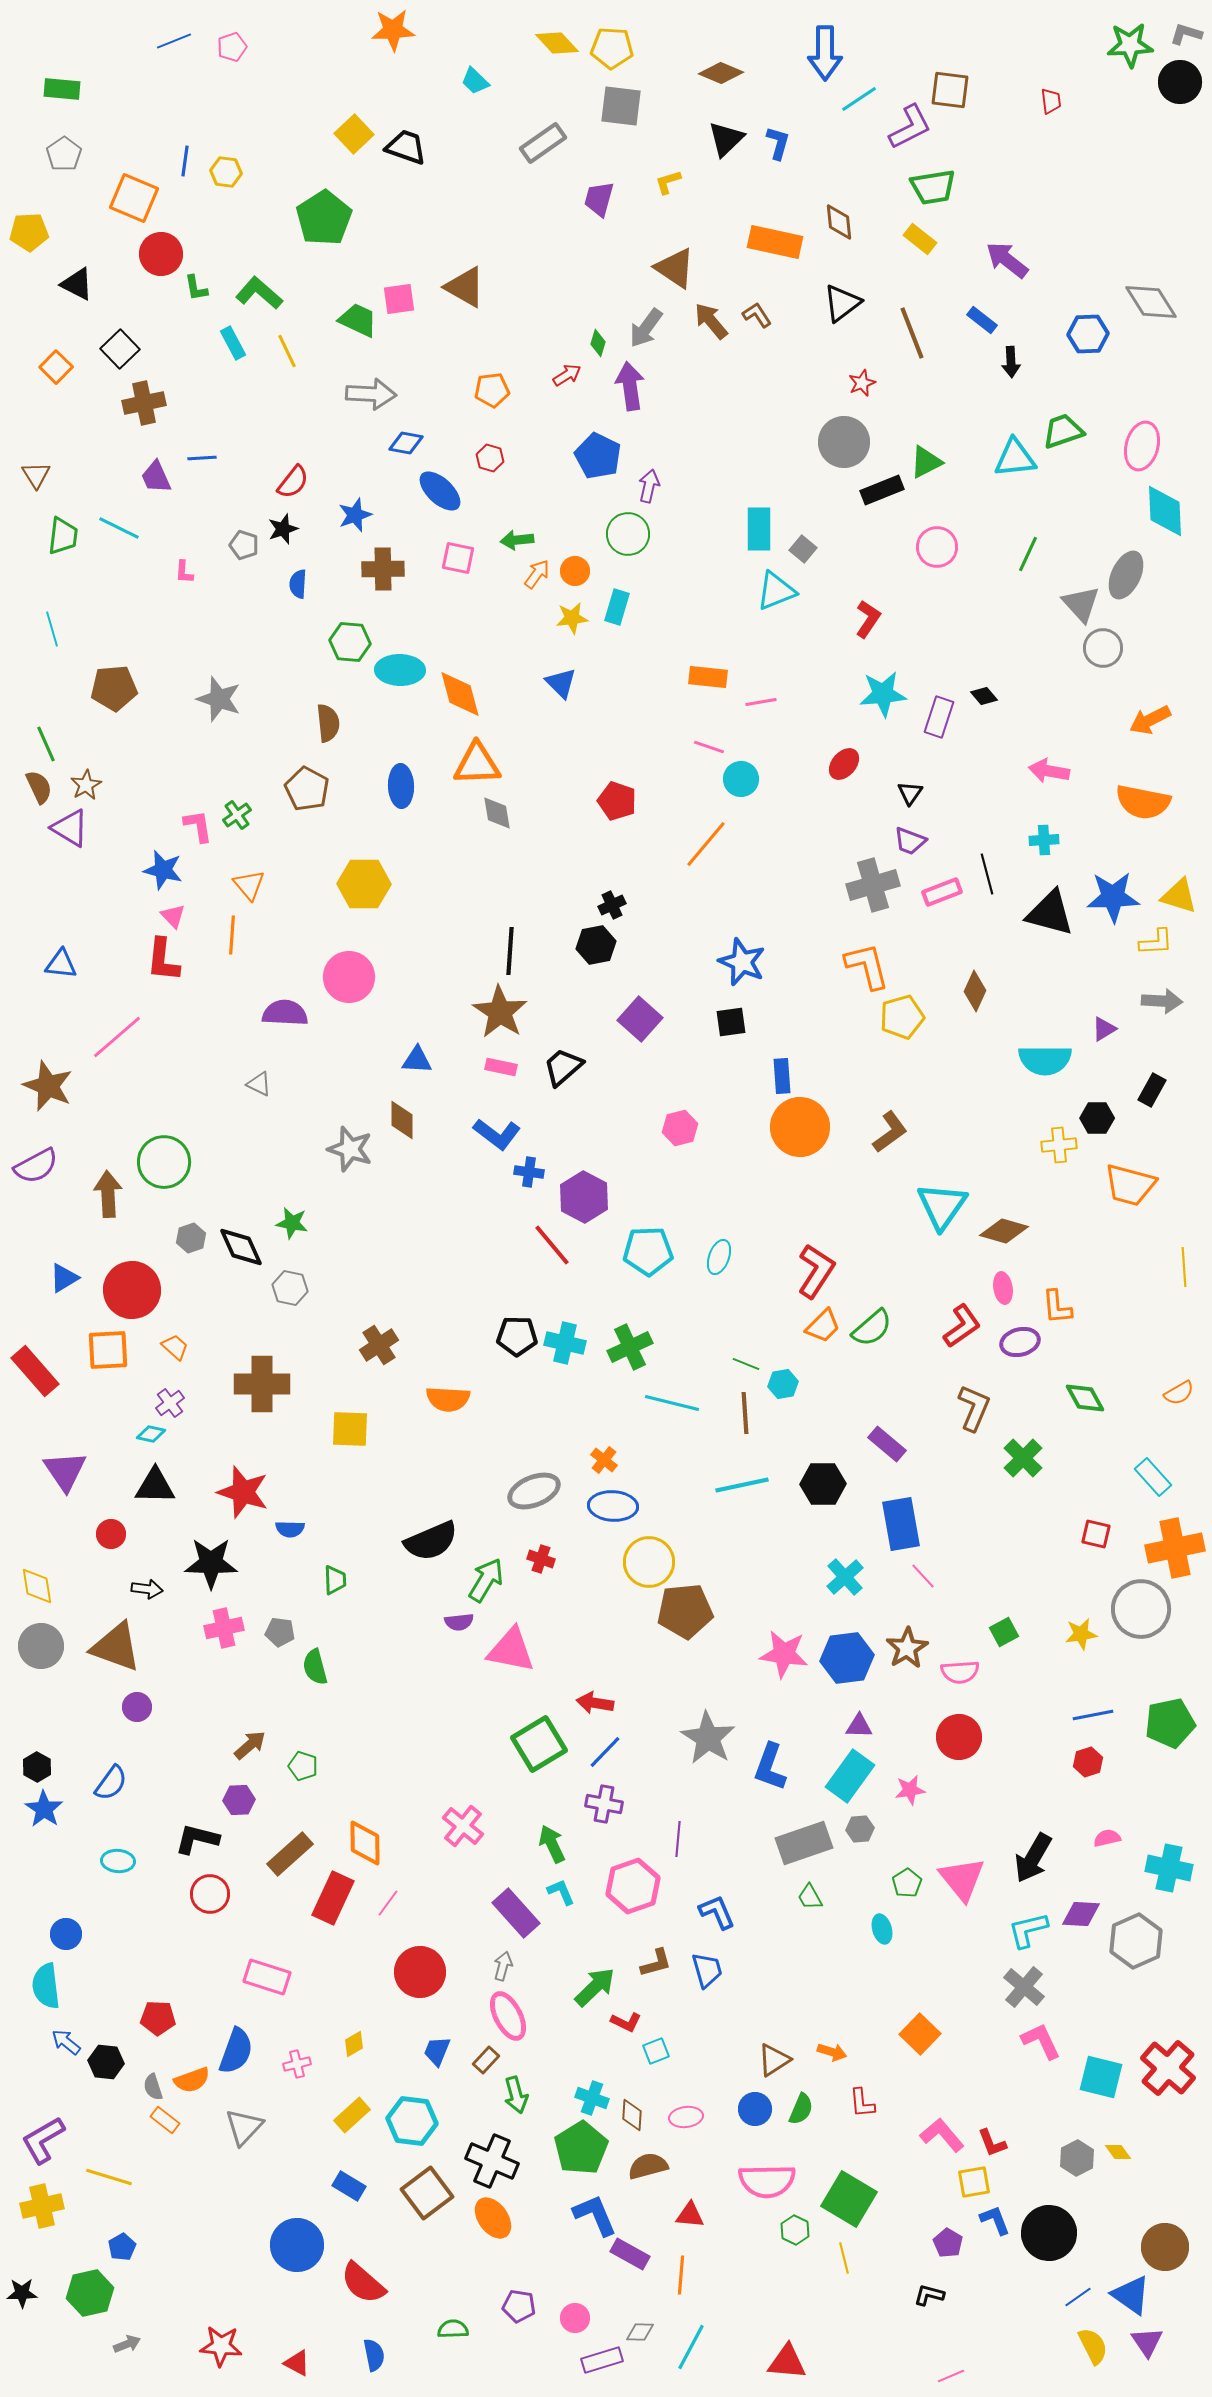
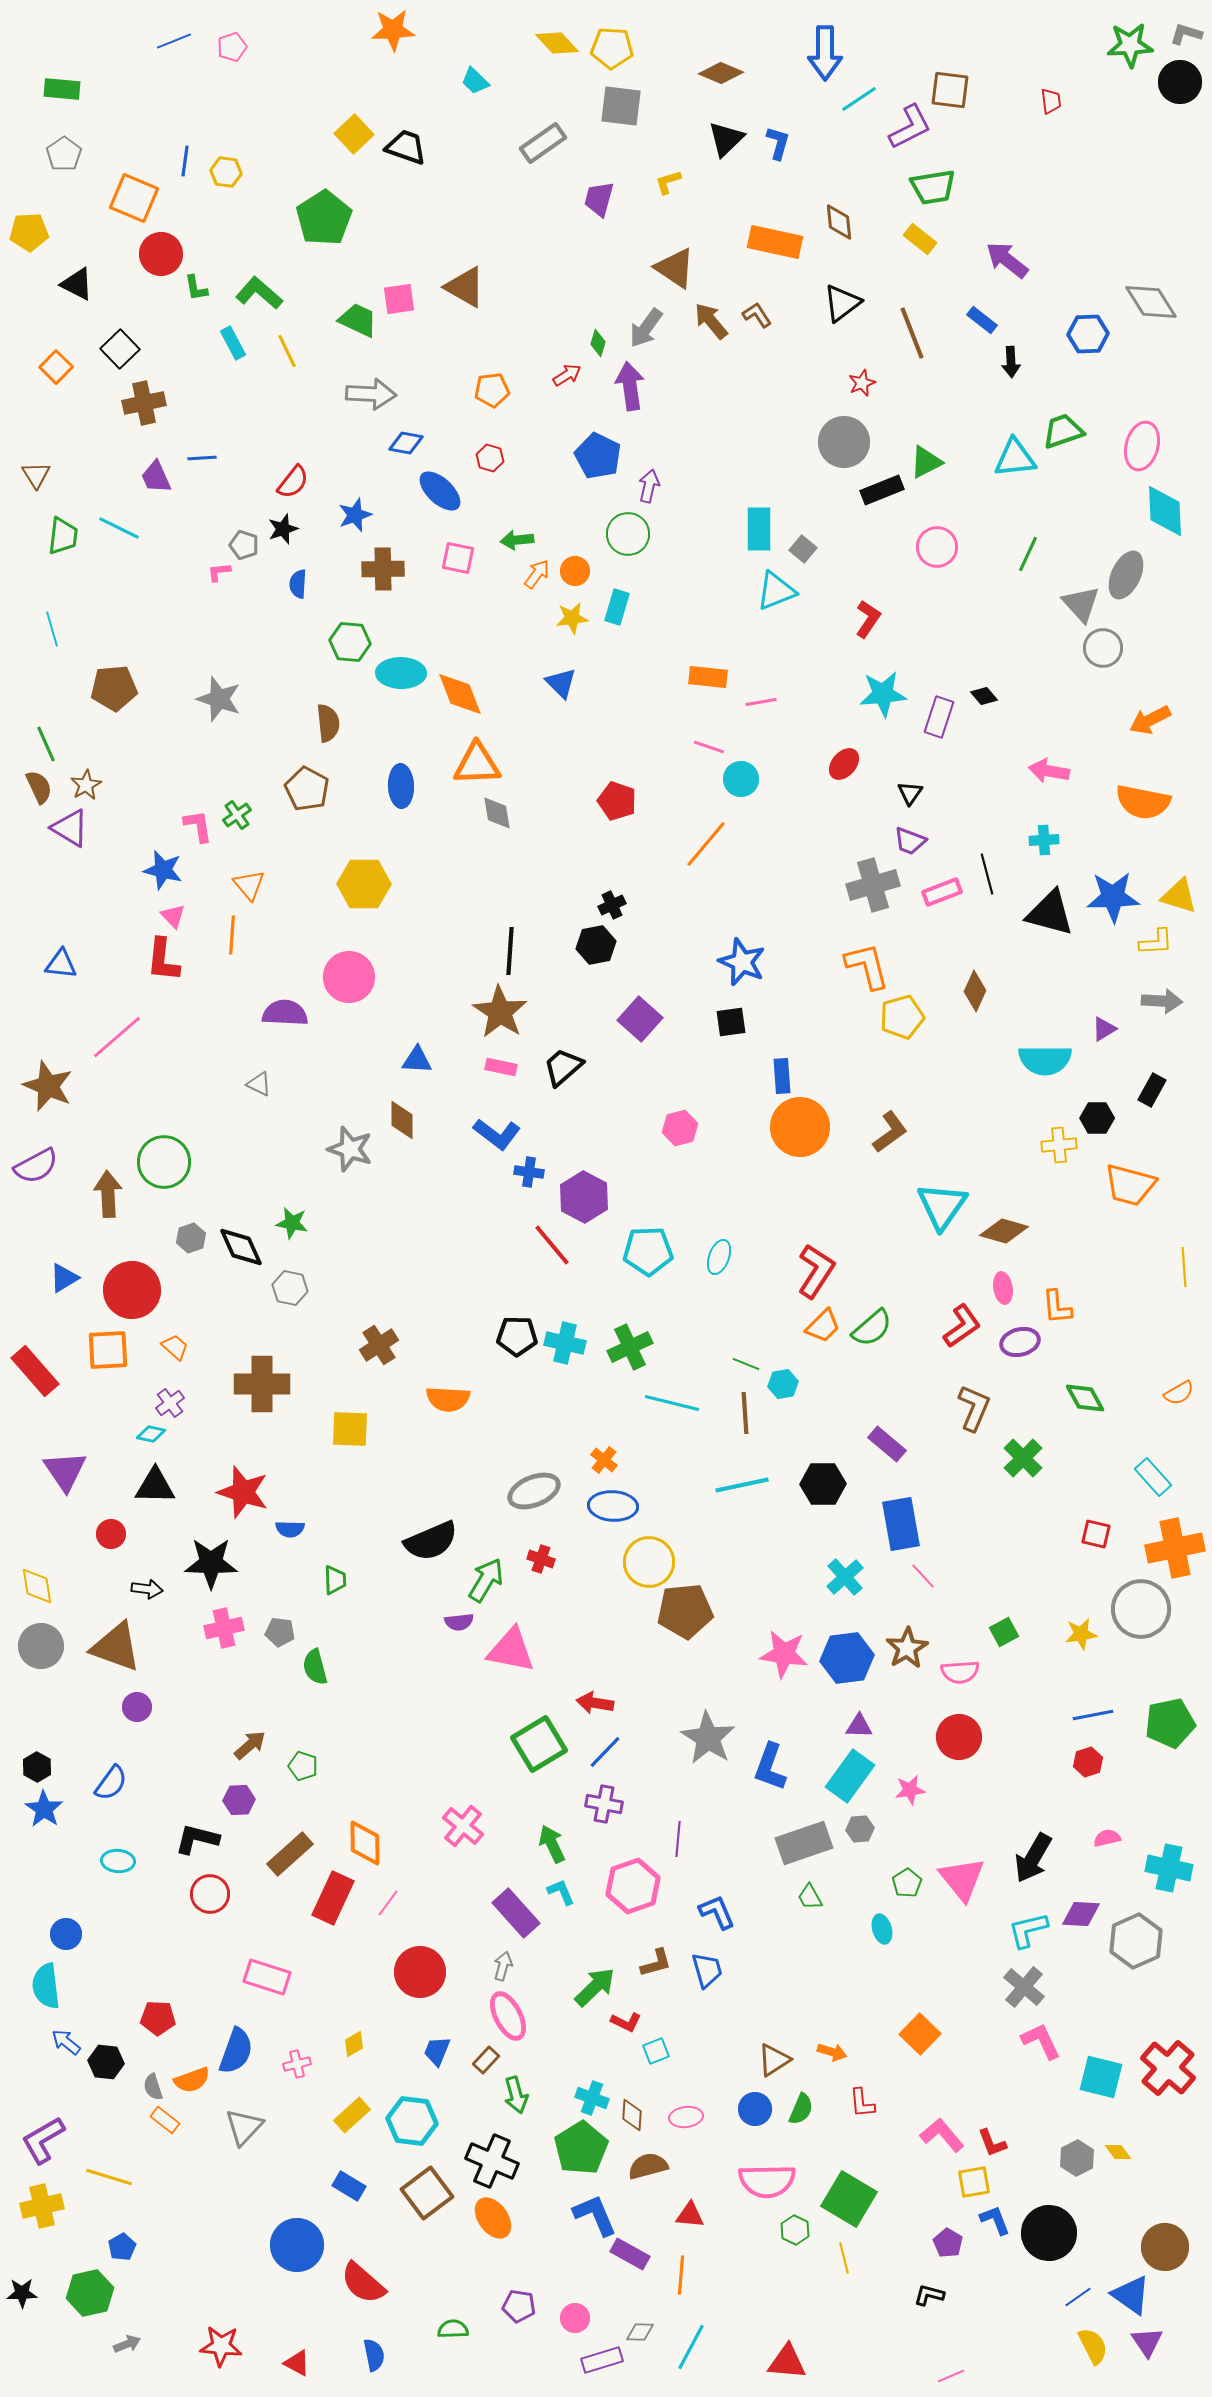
pink L-shape at (184, 572): moved 35 px right; rotated 80 degrees clockwise
cyan ellipse at (400, 670): moved 1 px right, 3 px down
orange diamond at (460, 694): rotated 6 degrees counterclockwise
